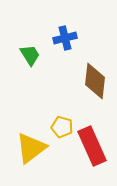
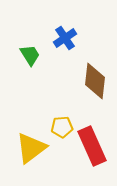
blue cross: rotated 20 degrees counterclockwise
yellow pentagon: rotated 20 degrees counterclockwise
